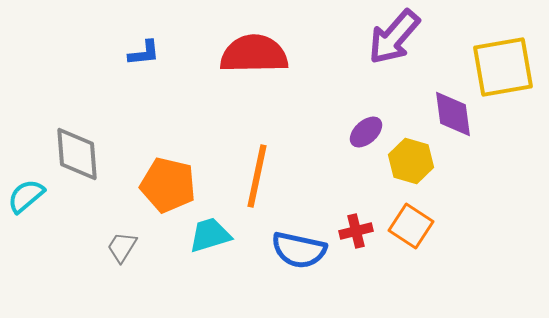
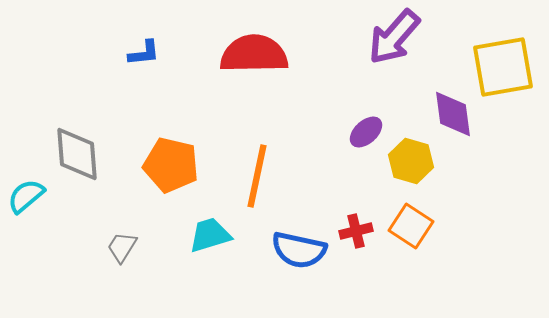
orange pentagon: moved 3 px right, 20 px up
